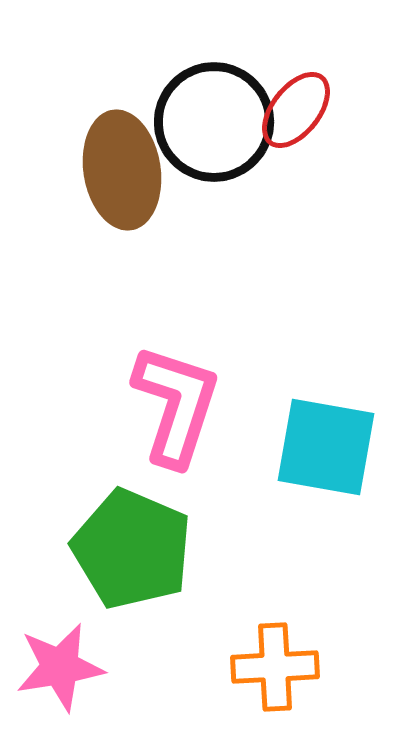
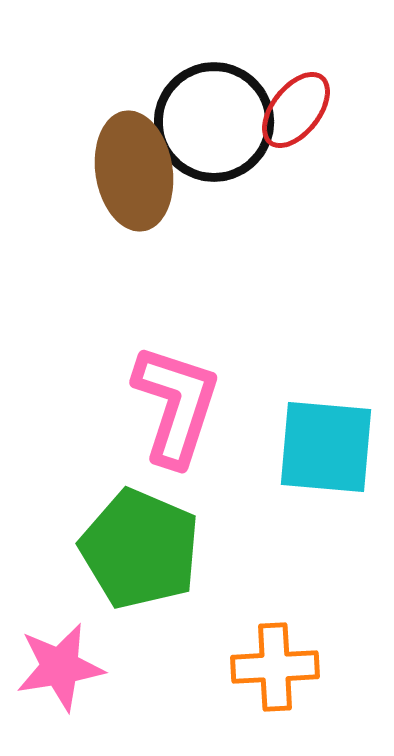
brown ellipse: moved 12 px right, 1 px down
cyan square: rotated 5 degrees counterclockwise
green pentagon: moved 8 px right
